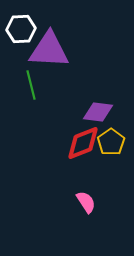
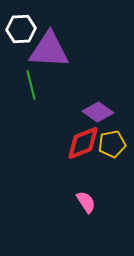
purple diamond: rotated 28 degrees clockwise
yellow pentagon: moved 1 px right, 2 px down; rotated 24 degrees clockwise
